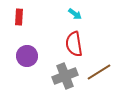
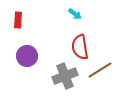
red rectangle: moved 1 px left, 3 px down
red semicircle: moved 6 px right, 3 px down
brown line: moved 1 px right, 2 px up
